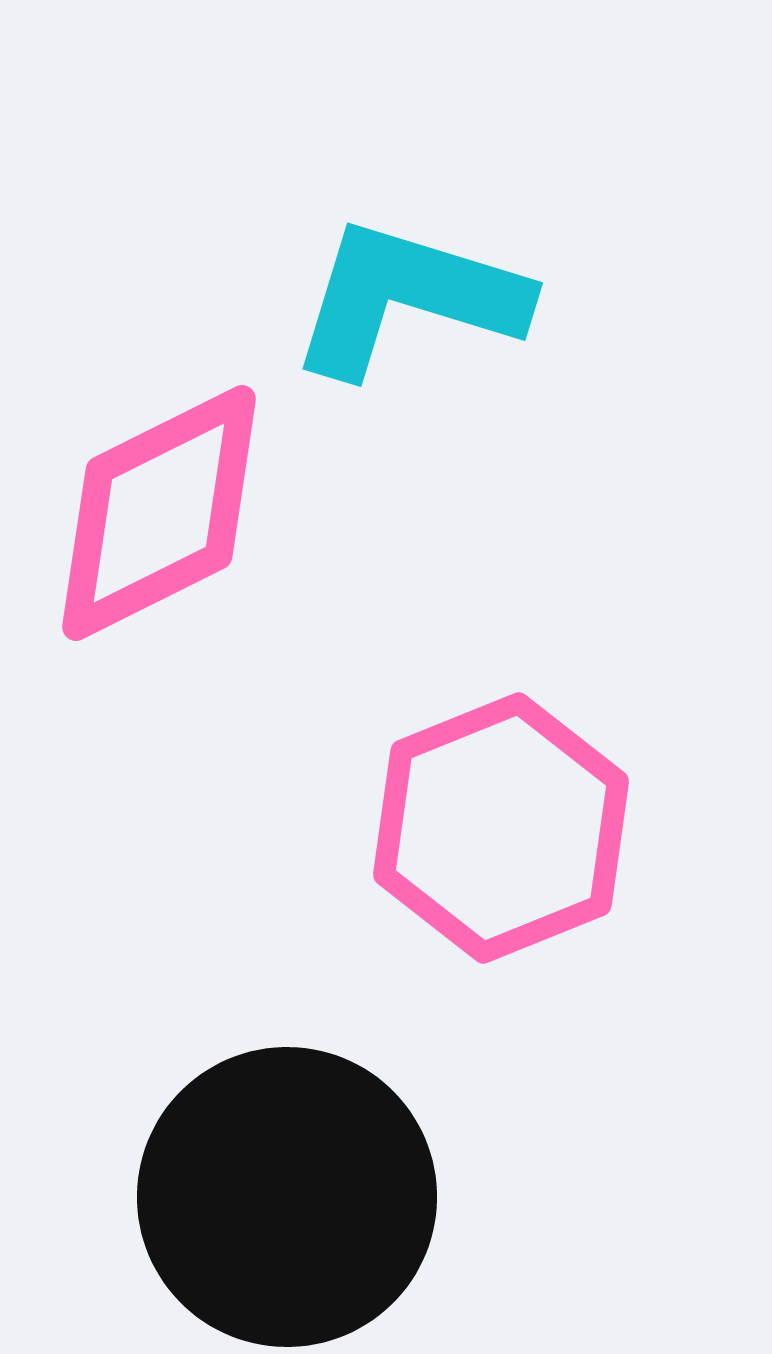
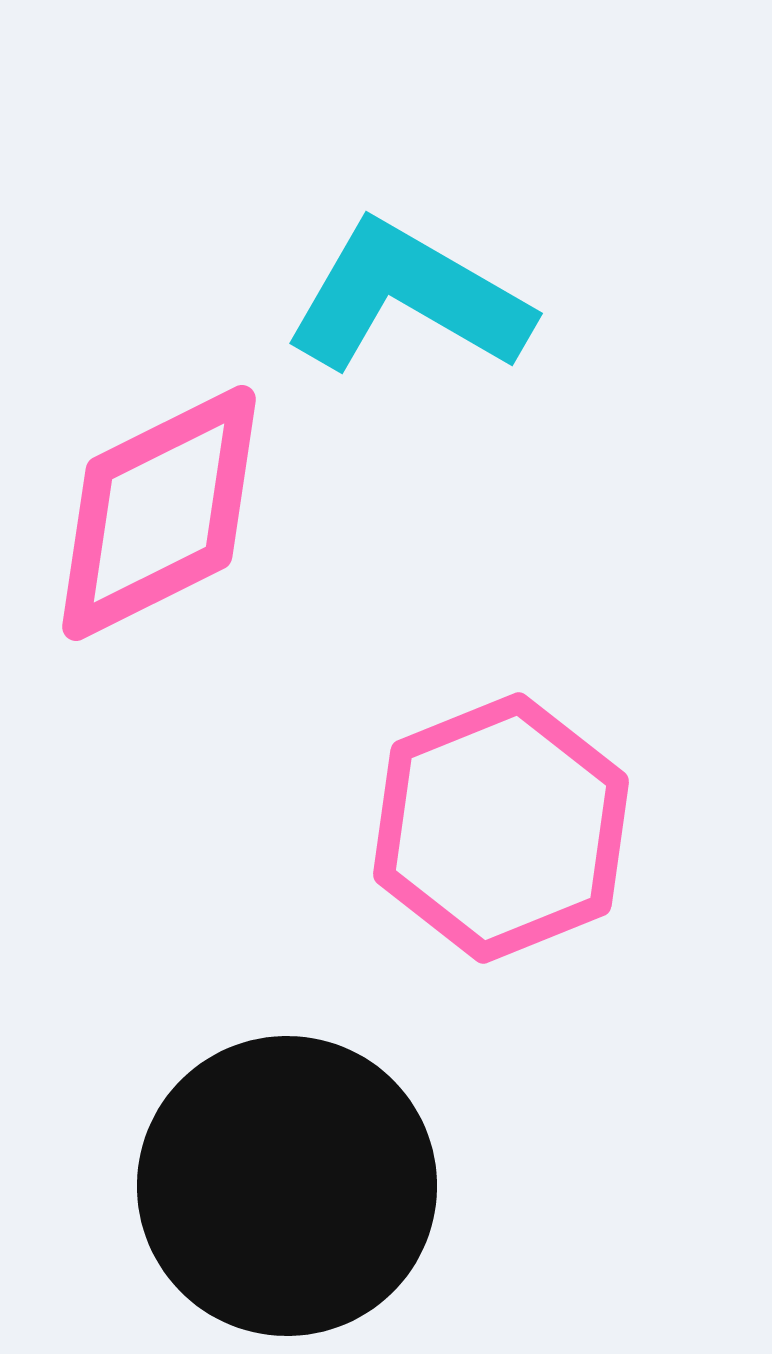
cyan L-shape: rotated 13 degrees clockwise
black circle: moved 11 px up
